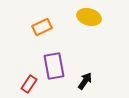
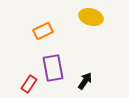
yellow ellipse: moved 2 px right
orange rectangle: moved 1 px right, 4 px down
purple rectangle: moved 1 px left, 2 px down
